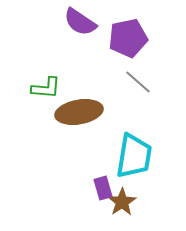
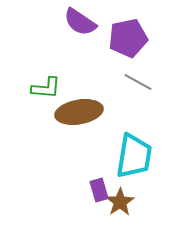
gray line: rotated 12 degrees counterclockwise
purple rectangle: moved 4 px left, 2 px down
brown star: moved 2 px left
